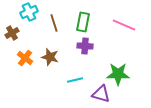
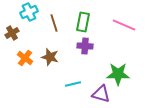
cyan line: moved 2 px left, 4 px down
